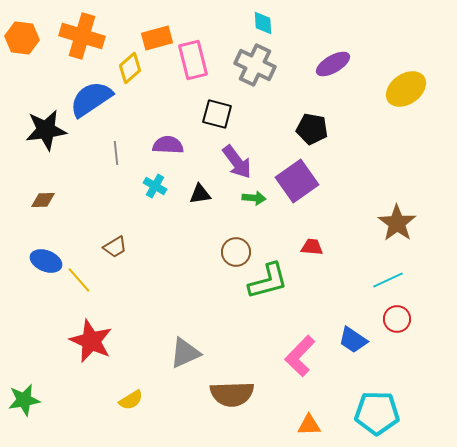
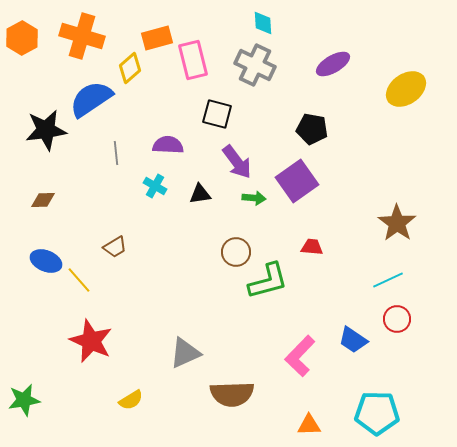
orange hexagon: rotated 24 degrees clockwise
